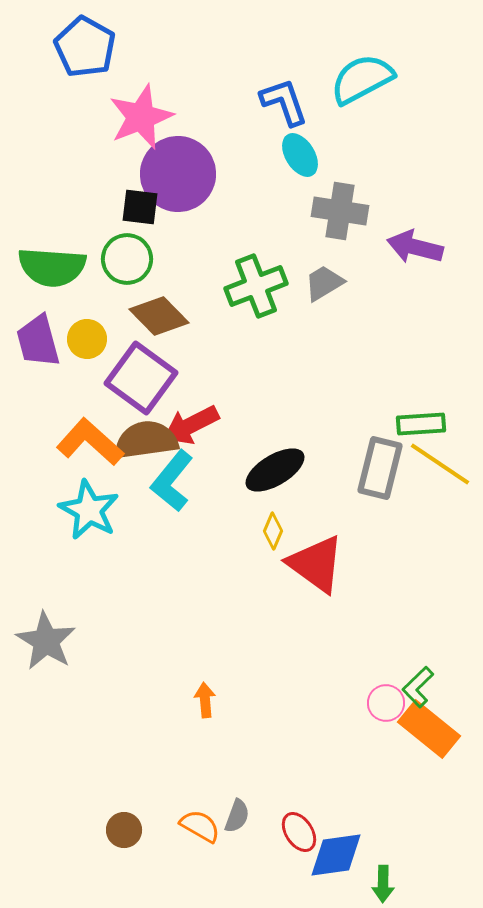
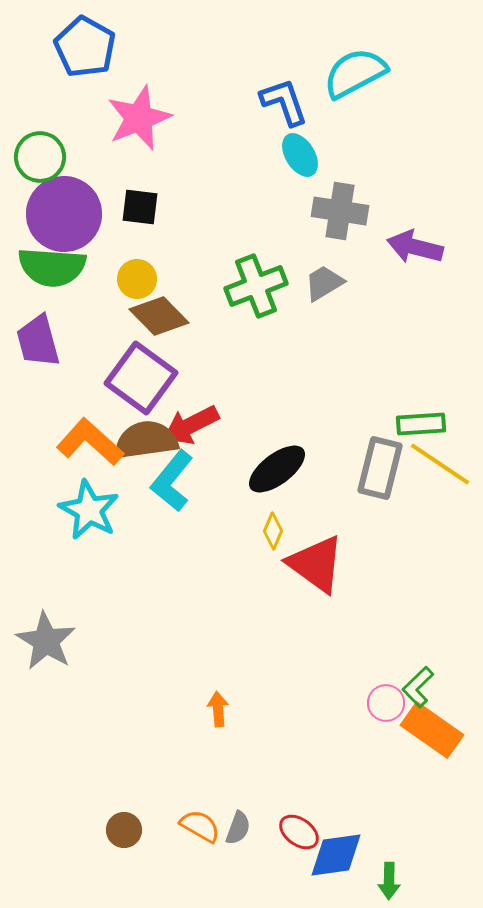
cyan semicircle: moved 7 px left, 6 px up
pink star: moved 2 px left, 1 px down
purple circle: moved 114 px left, 40 px down
green circle: moved 87 px left, 102 px up
yellow circle: moved 50 px right, 60 px up
black ellipse: moved 2 px right, 1 px up; rotated 6 degrees counterclockwise
orange arrow: moved 13 px right, 9 px down
orange rectangle: moved 3 px right, 1 px down; rotated 4 degrees counterclockwise
gray semicircle: moved 1 px right, 12 px down
red ellipse: rotated 21 degrees counterclockwise
green arrow: moved 6 px right, 3 px up
